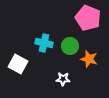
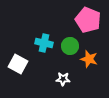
pink pentagon: moved 2 px down
